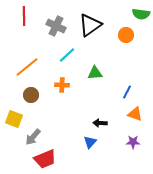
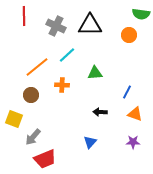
black triangle: rotated 35 degrees clockwise
orange circle: moved 3 px right
orange line: moved 10 px right
black arrow: moved 11 px up
